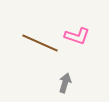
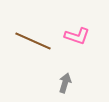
brown line: moved 7 px left, 2 px up
